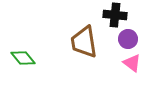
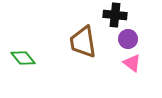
brown trapezoid: moved 1 px left
